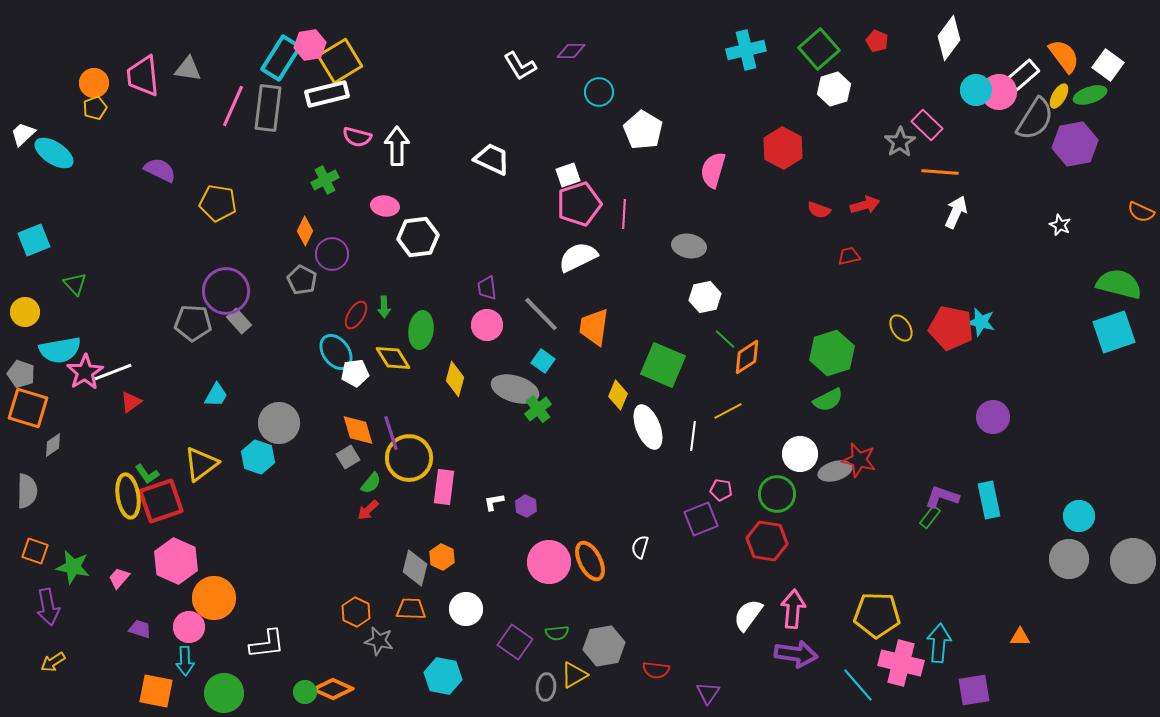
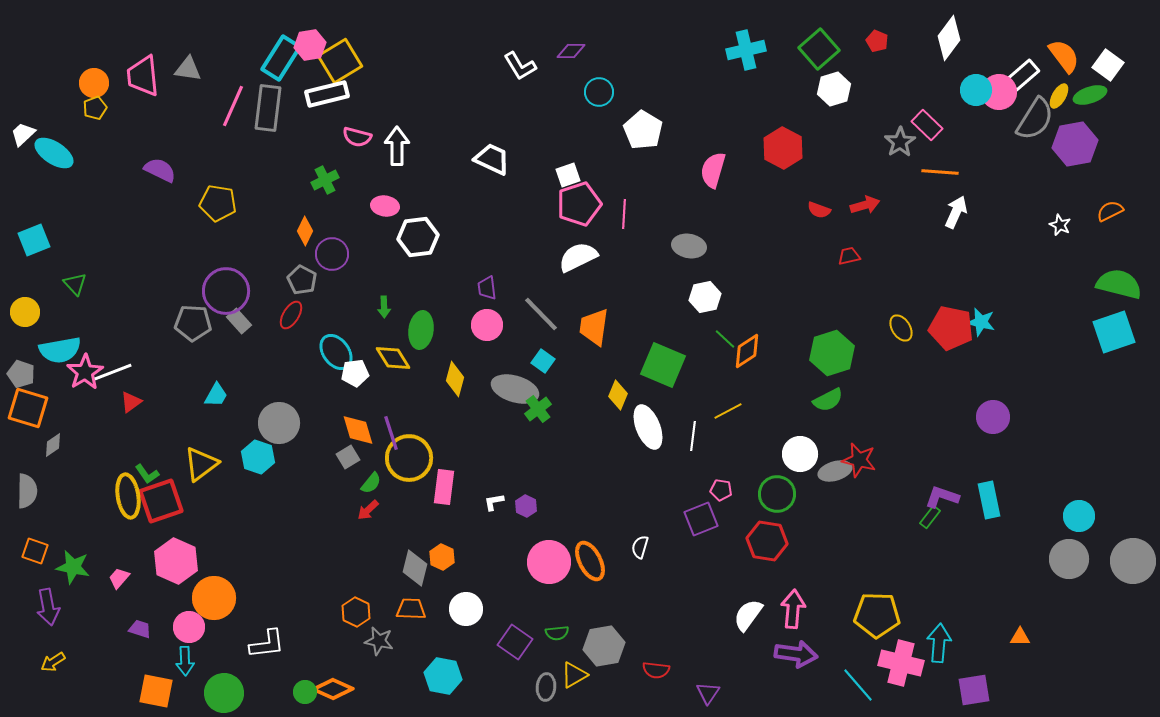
orange semicircle at (1141, 212): moved 31 px left, 1 px up; rotated 128 degrees clockwise
red ellipse at (356, 315): moved 65 px left
orange diamond at (747, 357): moved 6 px up
